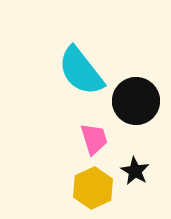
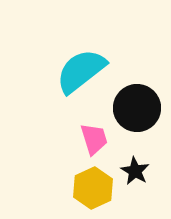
cyan semicircle: rotated 90 degrees clockwise
black circle: moved 1 px right, 7 px down
